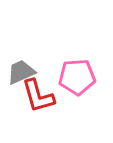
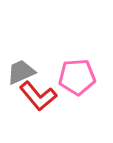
red L-shape: rotated 24 degrees counterclockwise
